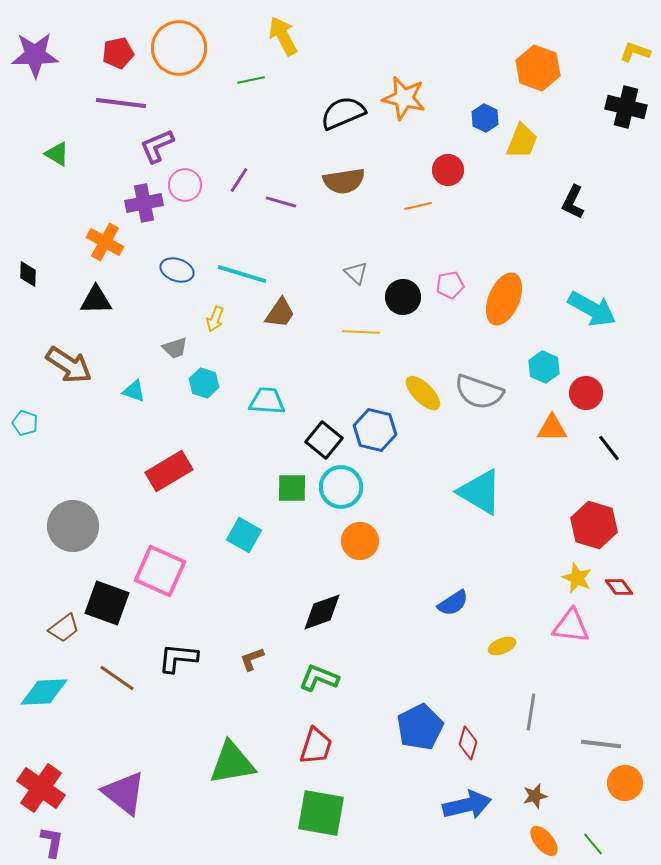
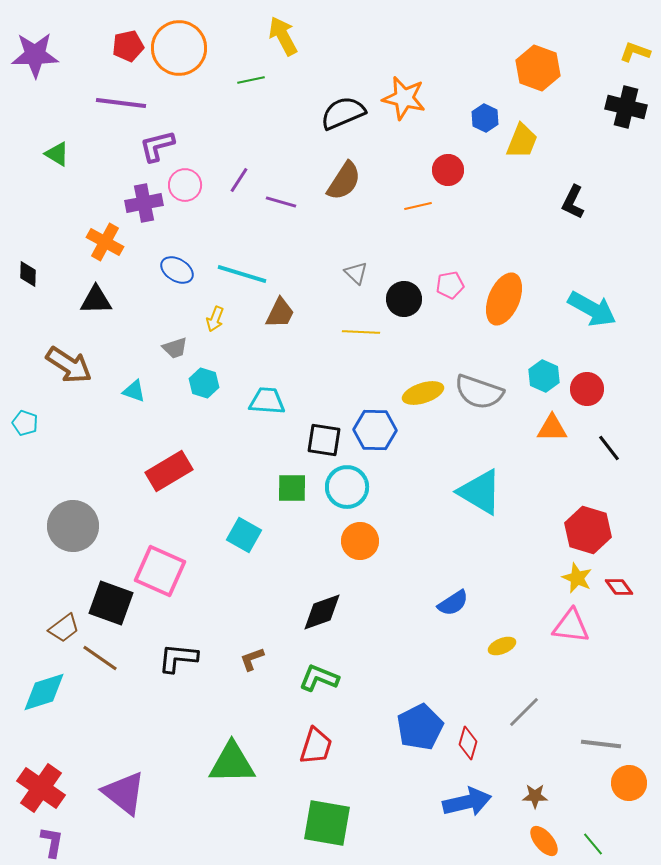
red pentagon at (118, 53): moved 10 px right, 7 px up
purple L-shape at (157, 146): rotated 9 degrees clockwise
brown semicircle at (344, 181): rotated 48 degrees counterclockwise
blue ellipse at (177, 270): rotated 12 degrees clockwise
black circle at (403, 297): moved 1 px right, 2 px down
brown trapezoid at (280, 313): rotated 8 degrees counterclockwise
cyan hexagon at (544, 367): moved 9 px down
yellow ellipse at (423, 393): rotated 63 degrees counterclockwise
red circle at (586, 393): moved 1 px right, 4 px up
blue hexagon at (375, 430): rotated 12 degrees counterclockwise
black square at (324, 440): rotated 30 degrees counterclockwise
cyan circle at (341, 487): moved 6 px right
red hexagon at (594, 525): moved 6 px left, 5 px down
black square at (107, 603): moved 4 px right
brown line at (117, 678): moved 17 px left, 20 px up
cyan diamond at (44, 692): rotated 15 degrees counterclockwise
gray line at (531, 712): moved 7 px left; rotated 36 degrees clockwise
green triangle at (232, 763): rotated 9 degrees clockwise
orange circle at (625, 783): moved 4 px right
brown star at (535, 796): rotated 15 degrees clockwise
blue arrow at (467, 805): moved 3 px up
green square at (321, 813): moved 6 px right, 10 px down
